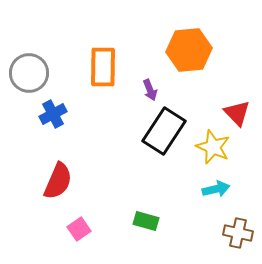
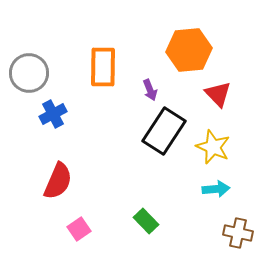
red triangle: moved 19 px left, 19 px up
cyan arrow: rotated 8 degrees clockwise
green rectangle: rotated 30 degrees clockwise
